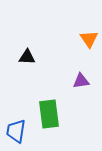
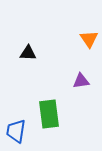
black triangle: moved 1 px right, 4 px up
